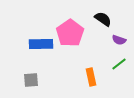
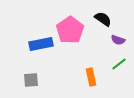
pink pentagon: moved 3 px up
purple semicircle: moved 1 px left
blue rectangle: rotated 10 degrees counterclockwise
